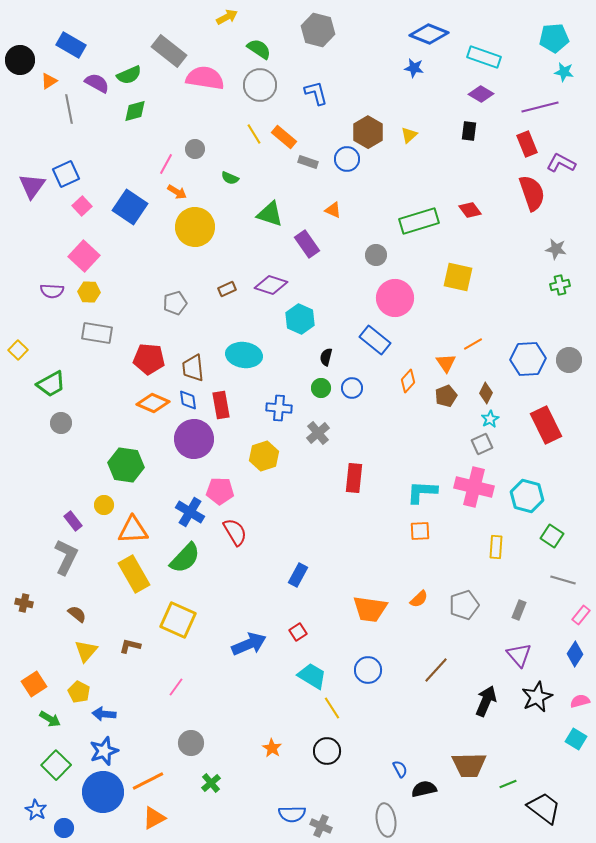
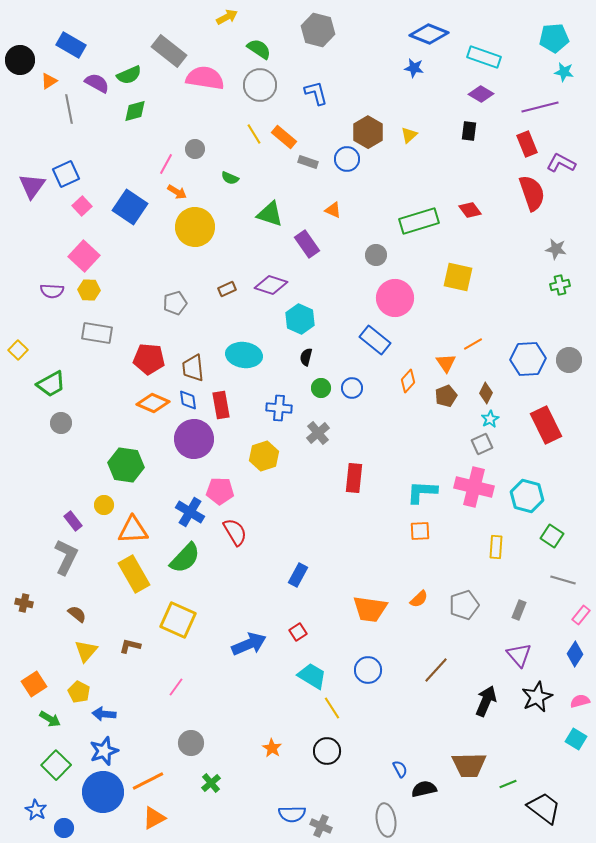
yellow hexagon at (89, 292): moved 2 px up
black semicircle at (326, 357): moved 20 px left
